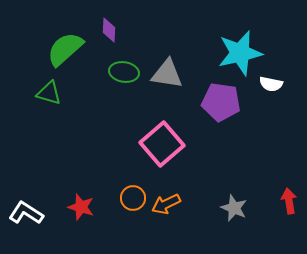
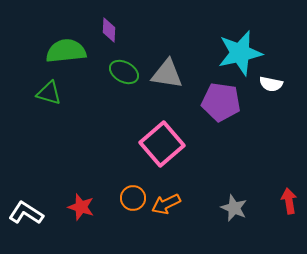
green semicircle: moved 1 px right, 2 px down; rotated 36 degrees clockwise
green ellipse: rotated 20 degrees clockwise
